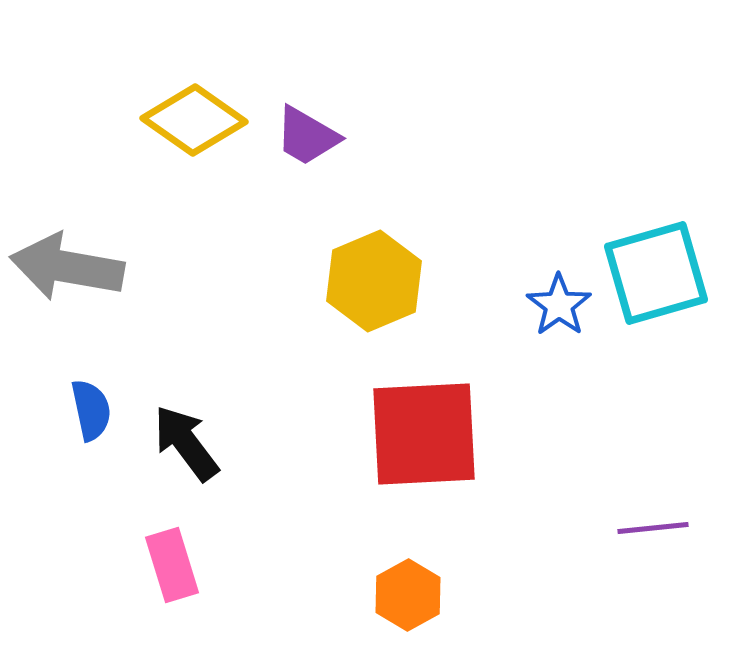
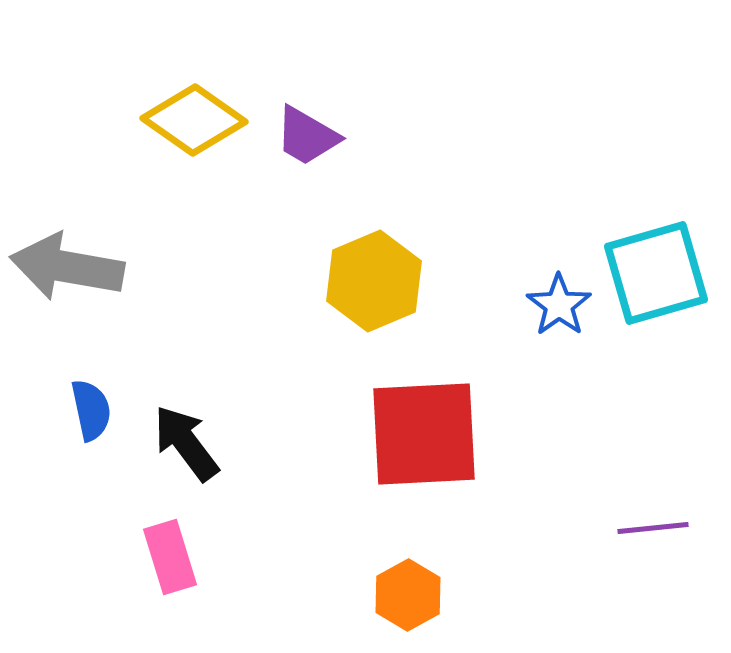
pink rectangle: moved 2 px left, 8 px up
